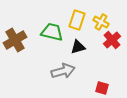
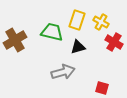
red cross: moved 2 px right, 2 px down; rotated 18 degrees counterclockwise
gray arrow: moved 1 px down
